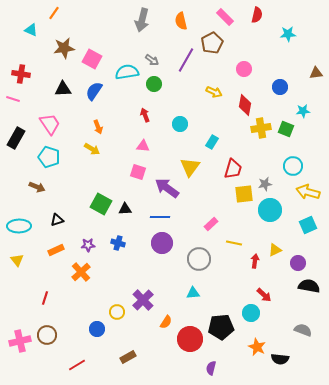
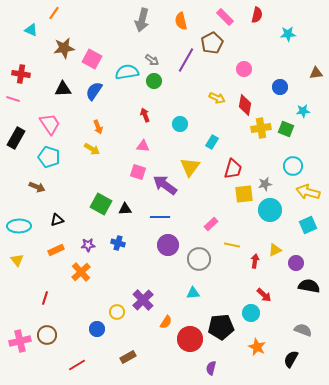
green circle at (154, 84): moved 3 px up
yellow arrow at (214, 92): moved 3 px right, 6 px down
purple arrow at (167, 188): moved 2 px left, 3 px up
purple circle at (162, 243): moved 6 px right, 2 px down
yellow line at (234, 243): moved 2 px left, 2 px down
purple circle at (298, 263): moved 2 px left
black semicircle at (280, 359): moved 11 px right; rotated 114 degrees clockwise
